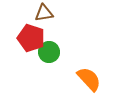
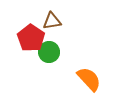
brown triangle: moved 8 px right, 8 px down
red pentagon: rotated 16 degrees clockwise
